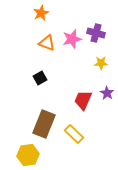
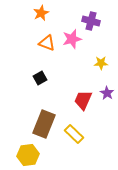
purple cross: moved 5 px left, 12 px up
